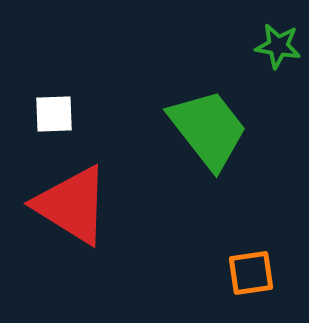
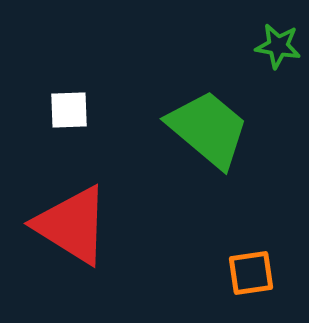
white square: moved 15 px right, 4 px up
green trapezoid: rotated 12 degrees counterclockwise
red triangle: moved 20 px down
